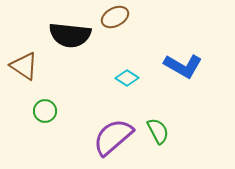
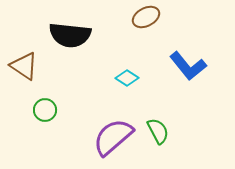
brown ellipse: moved 31 px right
blue L-shape: moved 5 px right; rotated 21 degrees clockwise
green circle: moved 1 px up
